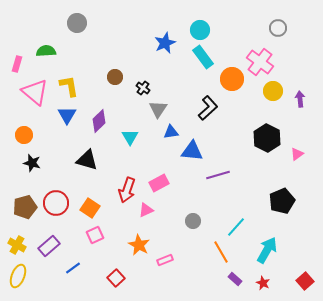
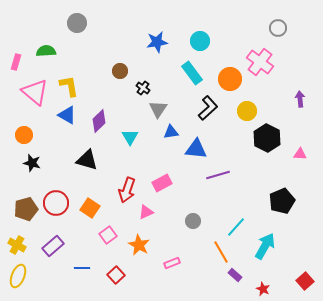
cyan circle at (200, 30): moved 11 px down
blue star at (165, 43): moved 8 px left, 1 px up; rotated 15 degrees clockwise
cyan rectangle at (203, 57): moved 11 px left, 16 px down
pink rectangle at (17, 64): moved 1 px left, 2 px up
brown circle at (115, 77): moved 5 px right, 6 px up
orange circle at (232, 79): moved 2 px left
yellow circle at (273, 91): moved 26 px left, 20 px down
blue triangle at (67, 115): rotated 30 degrees counterclockwise
blue triangle at (192, 151): moved 4 px right, 2 px up
pink triangle at (297, 154): moved 3 px right; rotated 40 degrees clockwise
pink rectangle at (159, 183): moved 3 px right
brown pentagon at (25, 207): moved 1 px right, 2 px down
pink triangle at (146, 210): moved 2 px down
pink square at (95, 235): moved 13 px right; rotated 12 degrees counterclockwise
purple rectangle at (49, 246): moved 4 px right
cyan arrow at (267, 250): moved 2 px left, 4 px up
pink rectangle at (165, 260): moved 7 px right, 3 px down
blue line at (73, 268): moved 9 px right; rotated 35 degrees clockwise
red square at (116, 278): moved 3 px up
purple rectangle at (235, 279): moved 4 px up
red star at (263, 283): moved 6 px down
